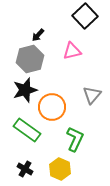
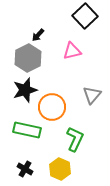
gray hexagon: moved 2 px left, 1 px up; rotated 12 degrees counterclockwise
green rectangle: rotated 24 degrees counterclockwise
